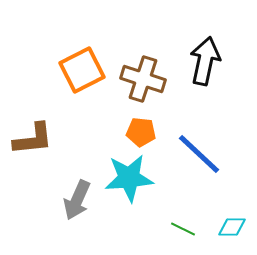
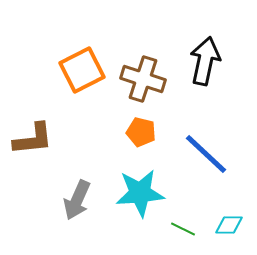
orange pentagon: rotated 8 degrees clockwise
blue line: moved 7 px right
cyan star: moved 11 px right, 15 px down
cyan diamond: moved 3 px left, 2 px up
